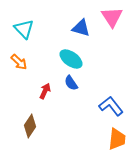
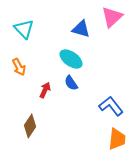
pink triangle: rotated 20 degrees clockwise
blue triangle: moved 1 px down
orange arrow: moved 5 px down; rotated 18 degrees clockwise
red arrow: moved 1 px up
